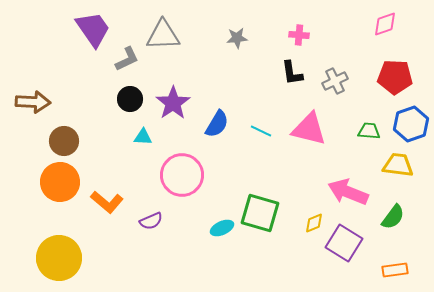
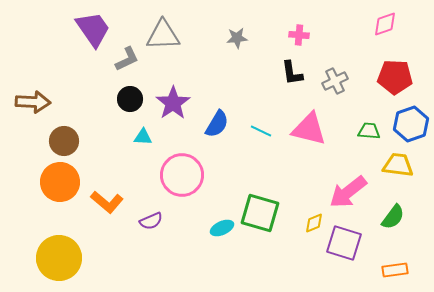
pink arrow: rotated 60 degrees counterclockwise
purple square: rotated 15 degrees counterclockwise
